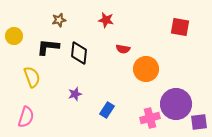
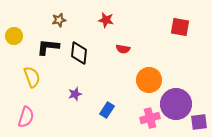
orange circle: moved 3 px right, 11 px down
